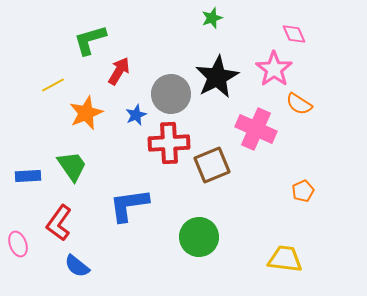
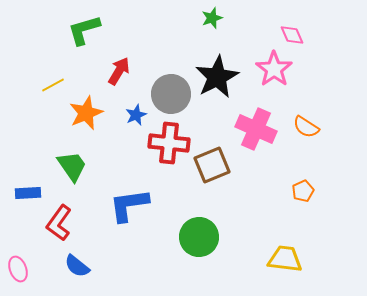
pink diamond: moved 2 px left, 1 px down
green L-shape: moved 6 px left, 10 px up
orange semicircle: moved 7 px right, 23 px down
red cross: rotated 9 degrees clockwise
blue rectangle: moved 17 px down
pink ellipse: moved 25 px down
